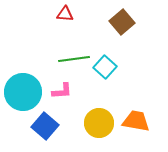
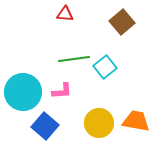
cyan square: rotated 10 degrees clockwise
